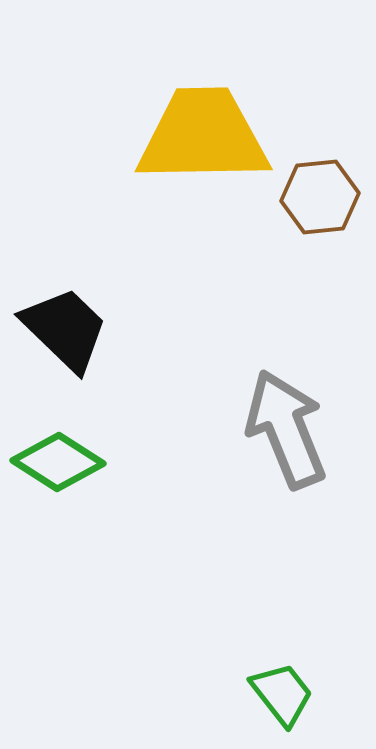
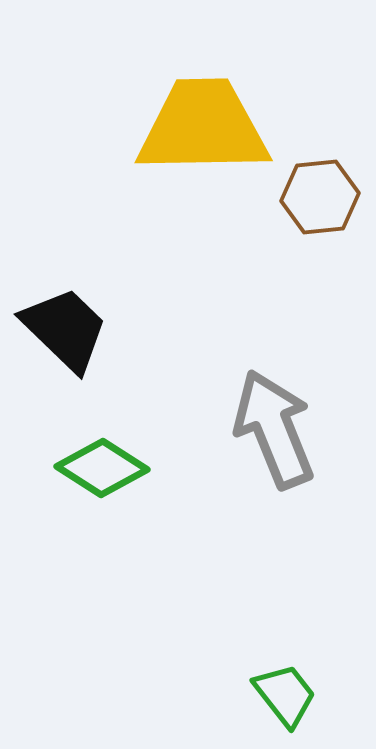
yellow trapezoid: moved 9 px up
gray arrow: moved 12 px left
green diamond: moved 44 px right, 6 px down
green trapezoid: moved 3 px right, 1 px down
